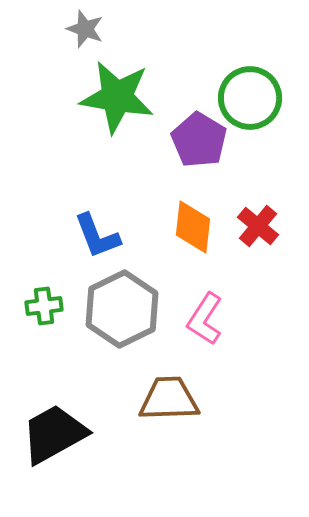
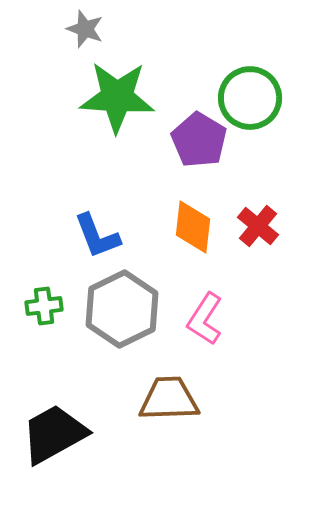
green star: rotated 6 degrees counterclockwise
